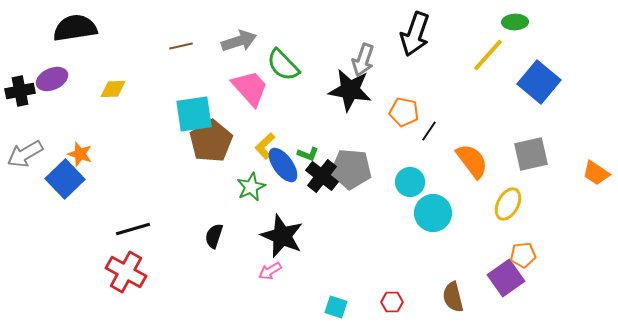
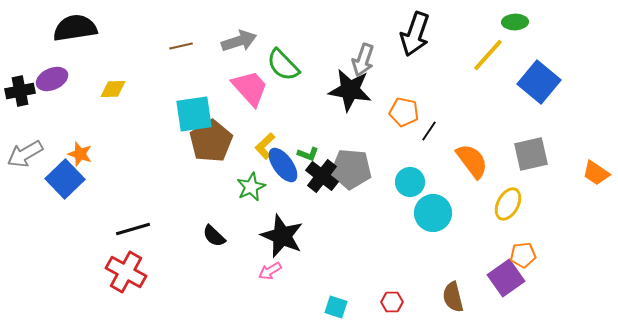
black semicircle at (214, 236): rotated 65 degrees counterclockwise
